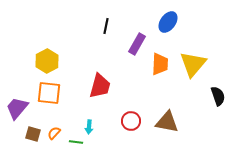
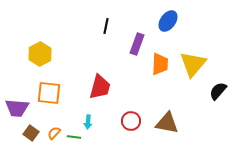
blue ellipse: moved 1 px up
purple rectangle: rotated 10 degrees counterclockwise
yellow hexagon: moved 7 px left, 7 px up
red trapezoid: moved 1 px down
black semicircle: moved 5 px up; rotated 120 degrees counterclockwise
purple trapezoid: rotated 125 degrees counterclockwise
brown triangle: moved 1 px down
cyan arrow: moved 1 px left, 5 px up
brown square: moved 2 px left, 1 px up; rotated 21 degrees clockwise
green line: moved 2 px left, 5 px up
